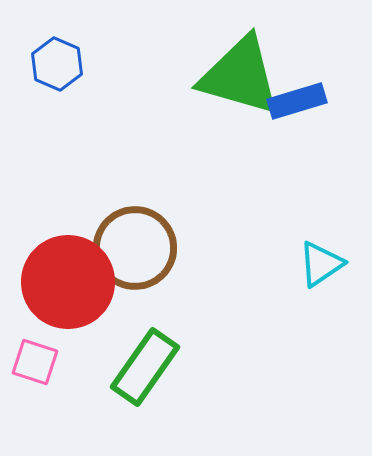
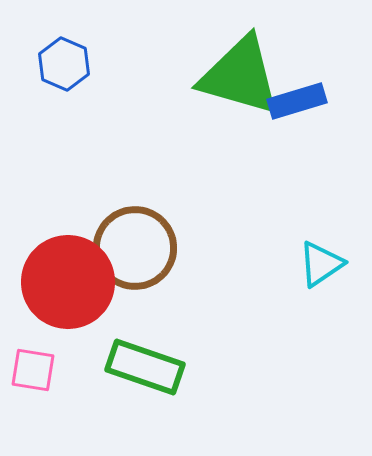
blue hexagon: moved 7 px right
pink square: moved 2 px left, 8 px down; rotated 9 degrees counterclockwise
green rectangle: rotated 74 degrees clockwise
